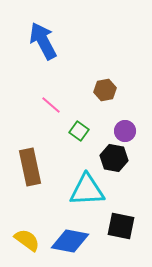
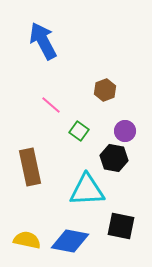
brown hexagon: rotated 10 degrees counterclockwise
yellow semicircle: rotated 24 degrees counterclockwise
